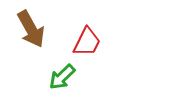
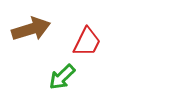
brown arrow: rotated 78 degrees counterclockwise
